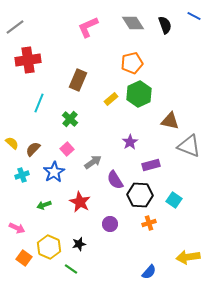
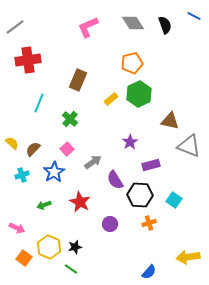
black star: moved 4 px left, 3 px down
